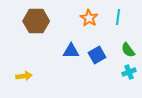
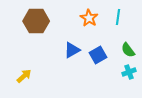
blue triangle: moved 1 px right, 1 px up; rotated 30 degrees counterclockwise
blue square: moved 1 px right
yellow arrow: rotated 35 degrees counterclockwise
